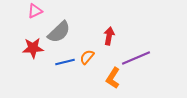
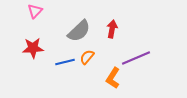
pink triangle: rotated 21 degrees counterclockwise
gray semicircle: moved 20 px right, 1 px up
red arrow: moved 3 px right, 7 px up
